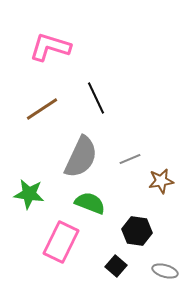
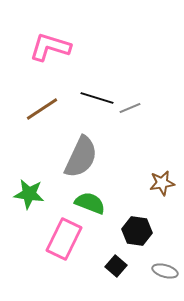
black line: moved 1 px right; rotated 48 degrees counterclockwise
gray line: moved 51 px up
brown star: moved 1 px right, 2 px down
pink rectangle: moved 3 px right, 3 px up
